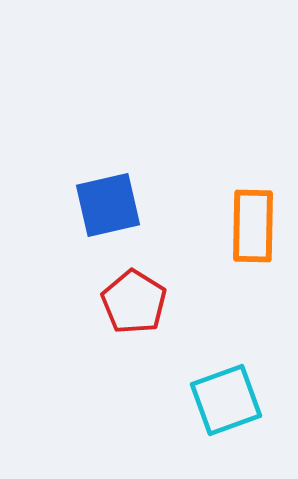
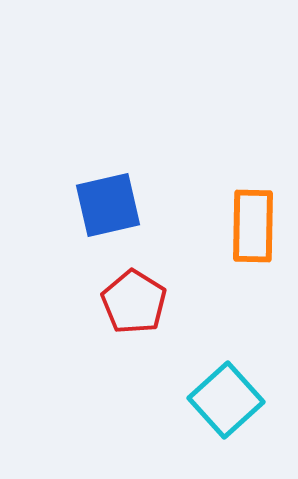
cyan square: rotated 22 degrees counterclockwise
